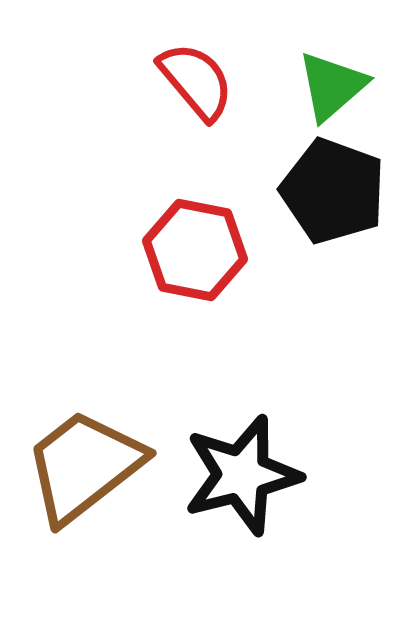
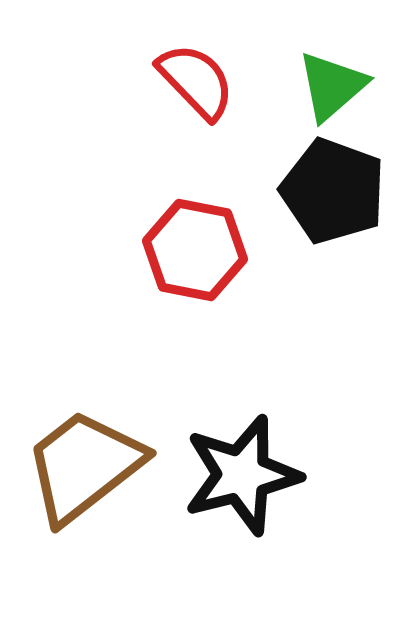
red semicircle: rotated 4 degrees counterclockwise
